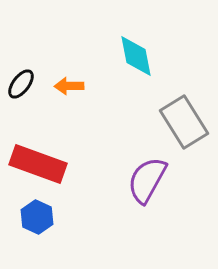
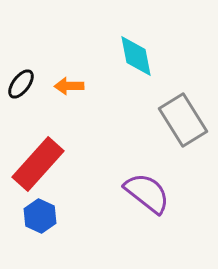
gray rectangle: moved 1 px left, 2 px up
red rectangle: rotated 68 degrees counterclockwise
purple semicircle: moved 13 px down; rotated 99 degrees clockwise
blue hexagon: moved 3 px right, 1 px up
